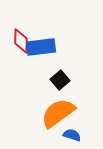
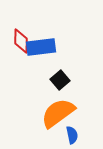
blue semicircle: rotated 60 degrees clockwise
